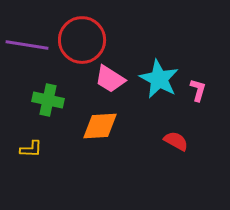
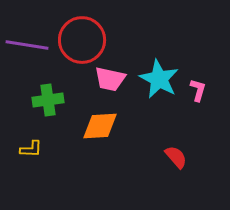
pink trapezoid: rotated 20 degrees counterclockwise
green cross: rotated 20 degrees counterclockwise
red semicircle: moved 16 px down; rotated 20 degrees clockwise
